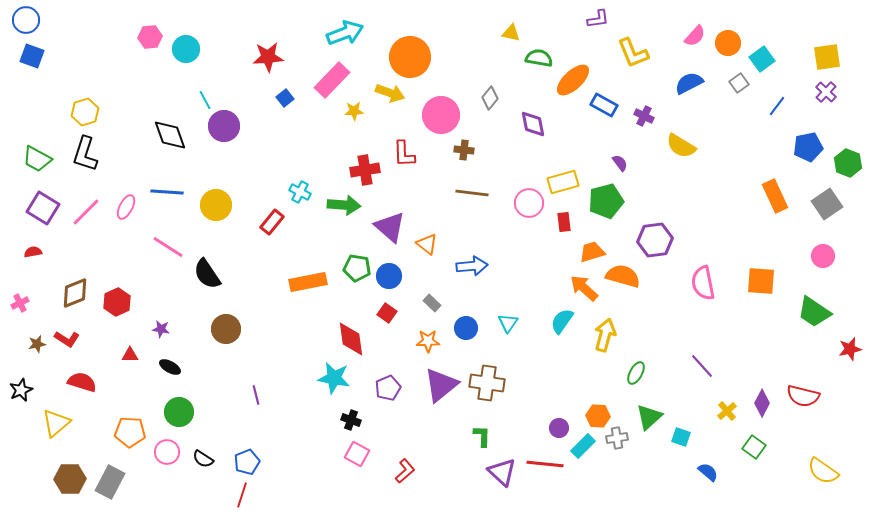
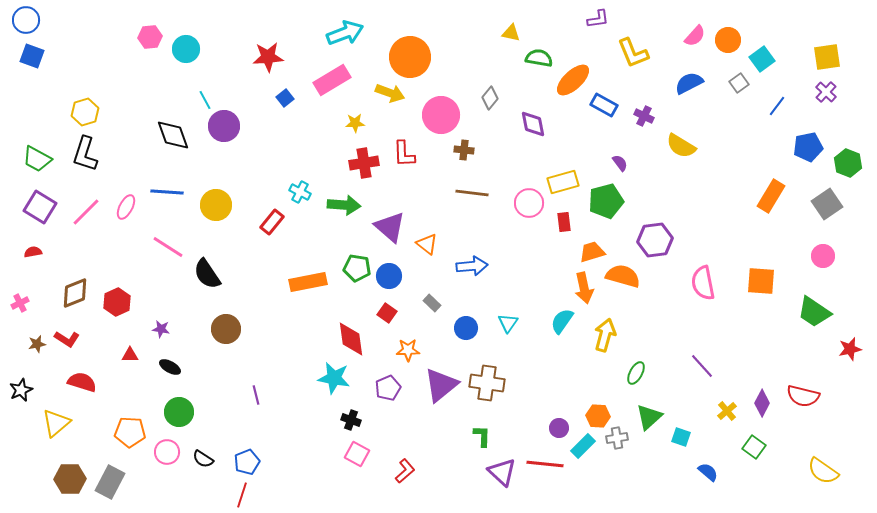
orange circle at (728, 43): moved 3 px up
pink rectangle at (332, 80): rotated 15 degrees clockwise
yellow star at (354, 111): moved 1 px right, 12 px down
black diamond at (170, 135): moved 3 px right
red cross at (365, 170): moved 1 px left, 7 px up
orange rectangle at (775, 196): moved 4 px left; rotated 56 degrees clockwise
purple square at (43, 208): moved 3 px left, 1 px up
orange arrow at (584, 288): rotated 144 degrees counterclockwise
orange star at (428, 341): moved 20 px left, 9 px down
